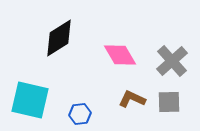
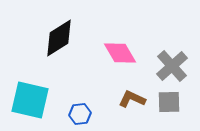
pink diamond: moved 2 px up
gray cross: moved 5 px down
